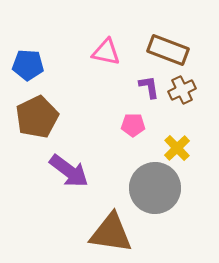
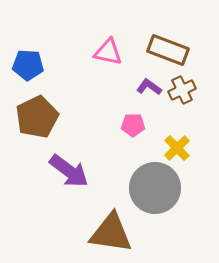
pink triangle: moved 2 px right
purple L-shape: rotated 45 degrees counterclockwise
